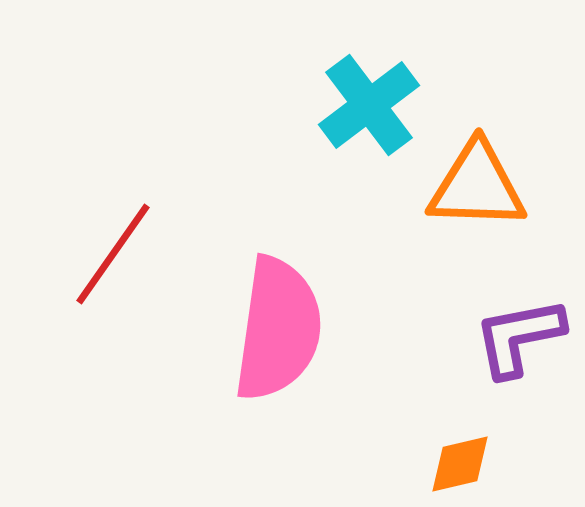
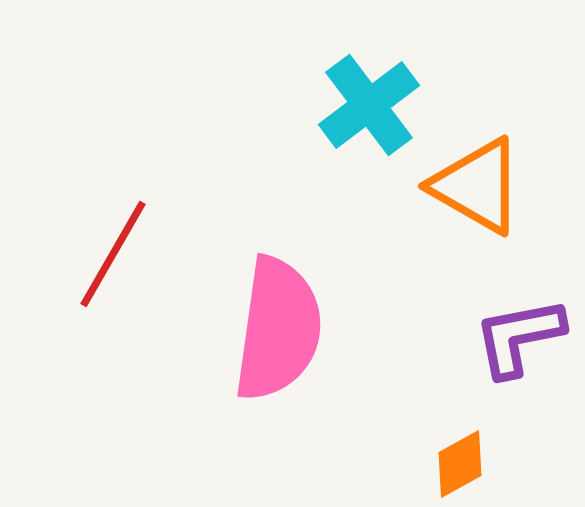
orange triangle: rotated 28 degrees clockwise
red line: rotated 5 degrees counterclockwise
orange diamond: rotated 16 degrees counterclockwise
